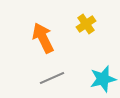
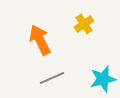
yellow cross: moved 2 px left
orange arrow: moved 3 px left, 2 px down
